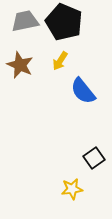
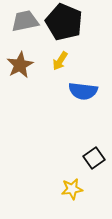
brown star: rotated 20 degrees clockwise
blue semicircle: rotated 44 degrees counterclockwise
